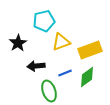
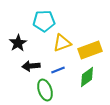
cyan pentagon: rotated 10 degrees clockwise
yellow triangle: moved 1 px right, 1 px down
black arrow: moved 5 px left
blue line: moved 7 px left, 3 px up
green ellipse: moved 4 px left, 1 px up
